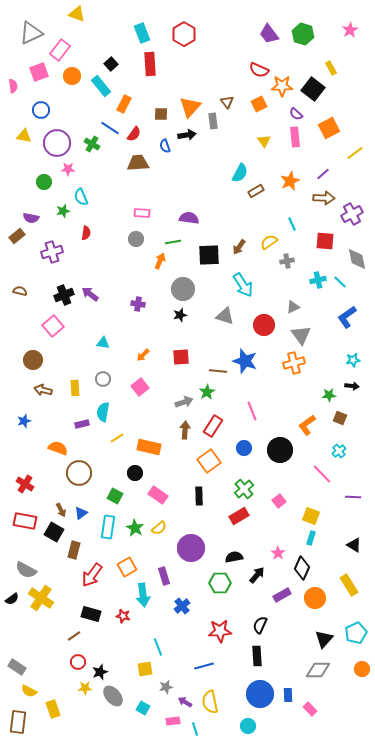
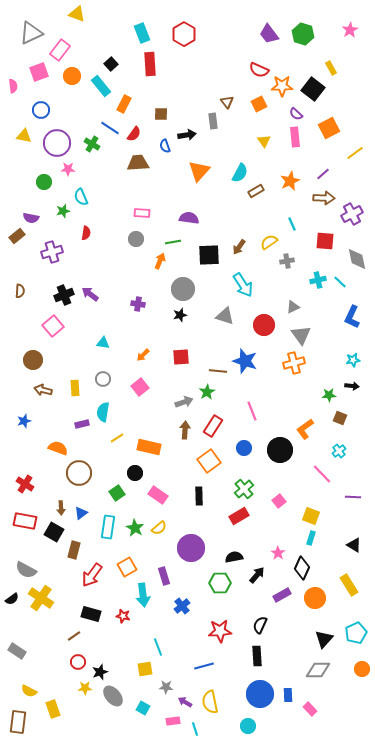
orange triangle at (190, 107): moved 9 px right, 64 px down
brown semicircle at (20, 291): rotated 80 degrees clockwise
blue L-shape at (347, 317): moved 5 px right; rotated 30 degrees counterclockwise
orange L-shape at (307, 425): moved 2 px left, 4 px down
green square at (115, 496): moved 2 px right, 3 px up; rotated 28 degrees clockwise
brown arrow at (61, 510): moved 2 px up; rotated 24 degrees clockwise
gray rectangle at (17, 667): moved 16 px up
gray star at (166, 687): rotated 16 degrees clockwise
